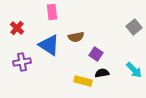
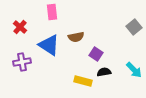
red cross: moved 3 px right, 1 px up
black semicircle: moved 2 px right, 1 px up
